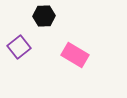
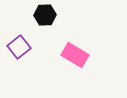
black hexagon: moved 1 px right, 1 px up
